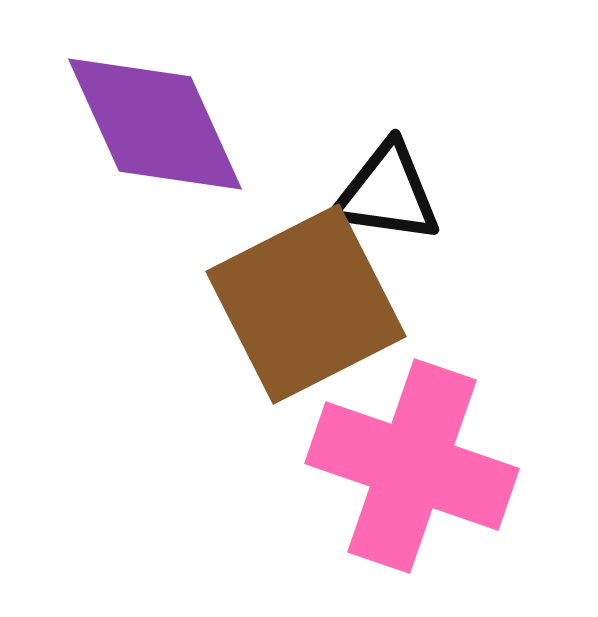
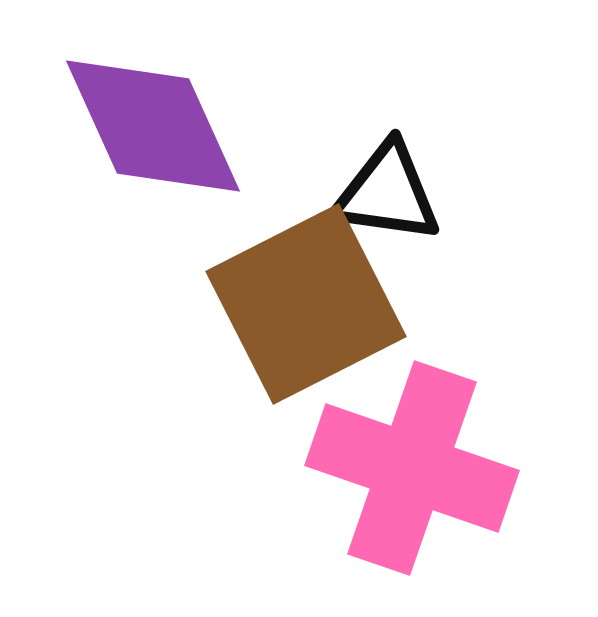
purple diamond: moved 2 px left, 2 px down
pink cross: moved 2 px down
